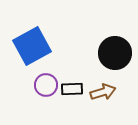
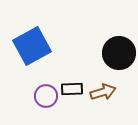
black circle: moved 4 px right
purple circle: moved 11 px down
